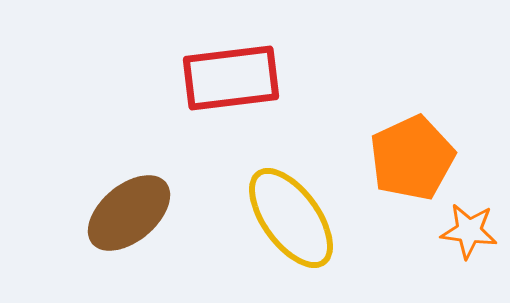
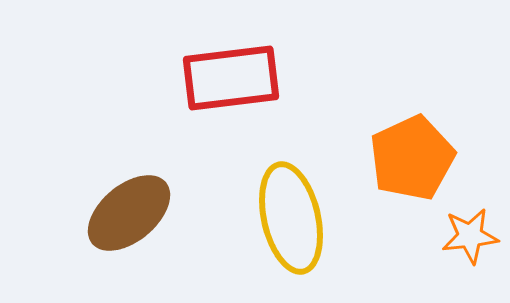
yellow ellipse: rotated 23 degrees clockwise
orange star: moved 1 px right, 5 px down; rotated 14 degrees counterclockwise
